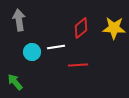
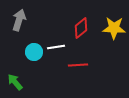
gray arrow: rotated 25 degrees clockwise
cyan circle: moved 2 px right
